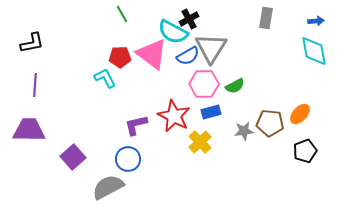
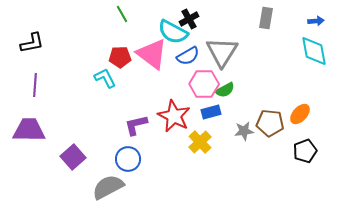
gray triangle: moved 11 px right, 4 px down
green semicircle: moved 10 px left, 4 px down
